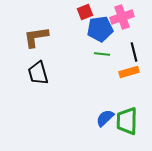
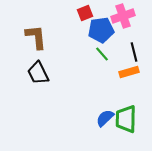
red square: moved 1 px down
pink cross: moved 1 px right, 1 px up
blue pentagon: moved 1 px right, 1 px down
brown L-shape: rotated 92 degrees clockwise
green line: rotated 42 degrees clockwise
black trapezoid: rotated 10 degrees counterclockwise
green trapezoid: moved 1 px left, 2 px up
